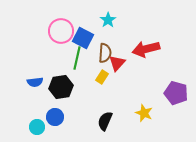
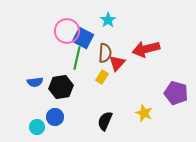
pink circle: moved 6 px right
